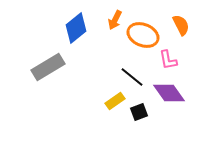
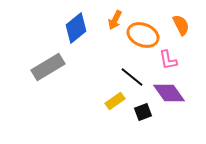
black square: moved 4 px right
